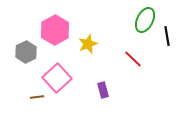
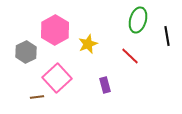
green ellipse: moved 7 px left; rotated 10 degrees counterclockwise
red line: moved 3 px left, 3 px up
purple rectangle: moved 2 px right, 5 px up
